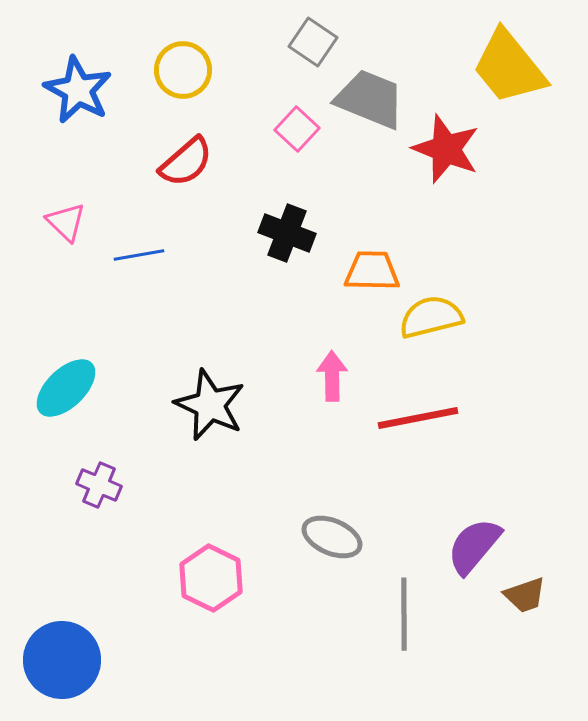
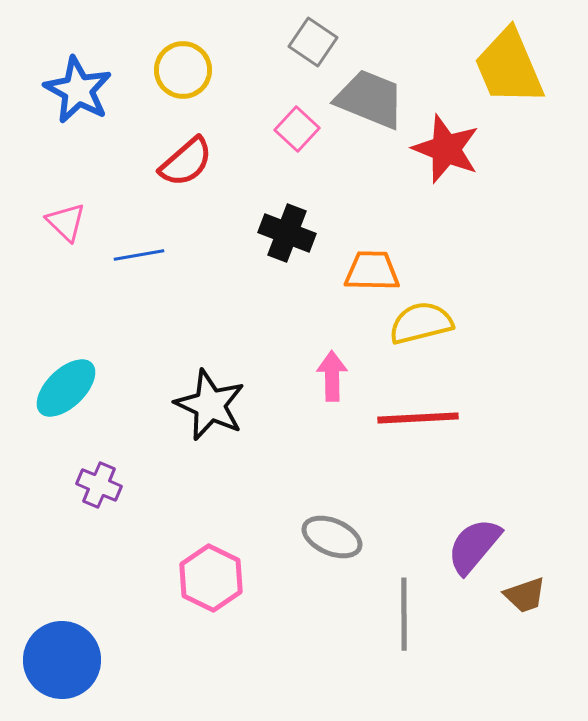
yellow trapezoid: rotated 16 degrees clockwise
yellow semicircle: moved 10 px left, 6 px down
red line: rotated 8 degrees clockwise
